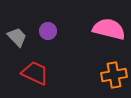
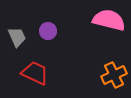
pink semicircle: moved 9 px up
gray trapezoid: rotated 20 degrees clockwise
orange cross: rotated 15 degrees counterclockwise
